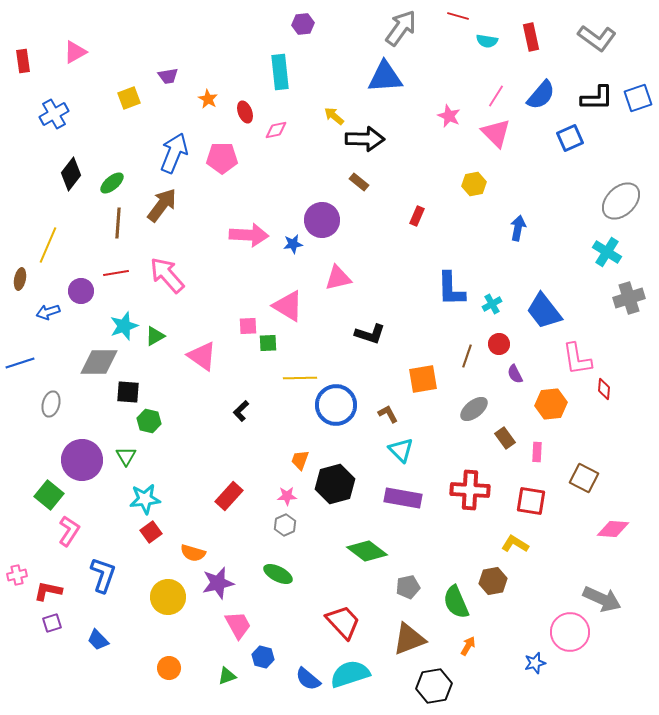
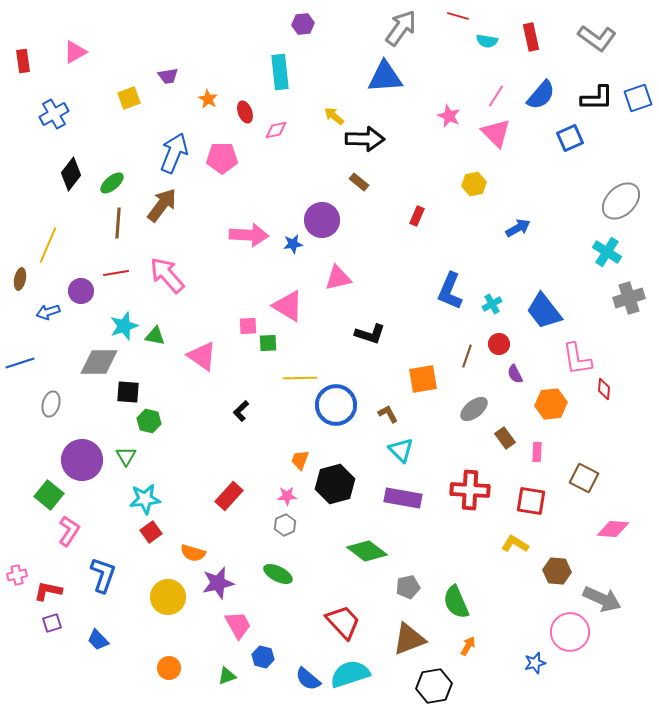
blue arrow at (518, 228): rotated 50 degrees clockwise
blue L-shape at (451, 289): moved 1 px left, 2 px down; rotated 24 degrees clockwise
green triangle at (155, 336): rotated 40 degrees clockwise
brown hexagon at (493, 581): moved 64 px right, 10 px up; rotated 16 degrees clockwise
